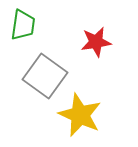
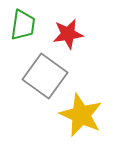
red star: moved 28 px left, 8 px up
yellow star: moved 1 px right
